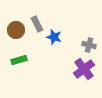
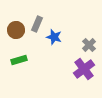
gray rectangle: rotated 49 degrees clockwise
gray cross: rotated 32 degrees clockwise
